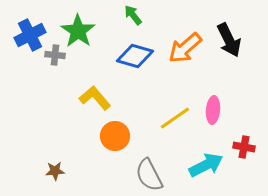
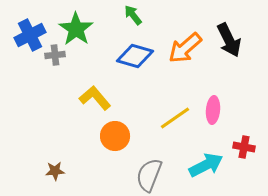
green star: moved 2 px left, 2 px up
gray cross: rotated 12 degrees counterclockwise
gray semicircle: rotated 48 degrees clockwise
